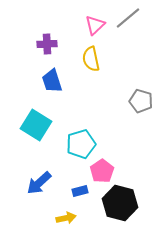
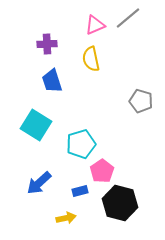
pink triangle: rotated 20 degrees clockwise
